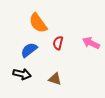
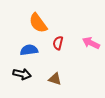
blue semicircle: rotated 30 degrees clockwise
